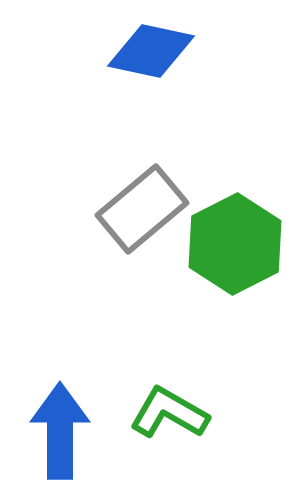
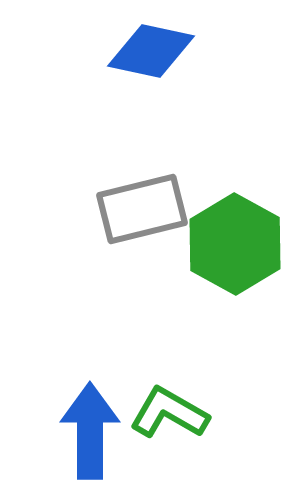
gray rectangle: rotated 26 degrees clockwise
green hexagon: rotated 4 degrees counterclockwise
blue arrow: moved 30 px right
